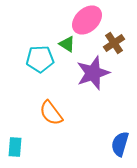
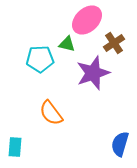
green triangle: rotated 18 degrees counterclockwise
